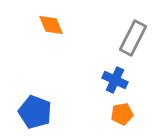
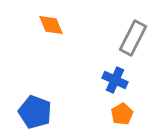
orange pentagon: rotated 20 degrees counterclockwise
